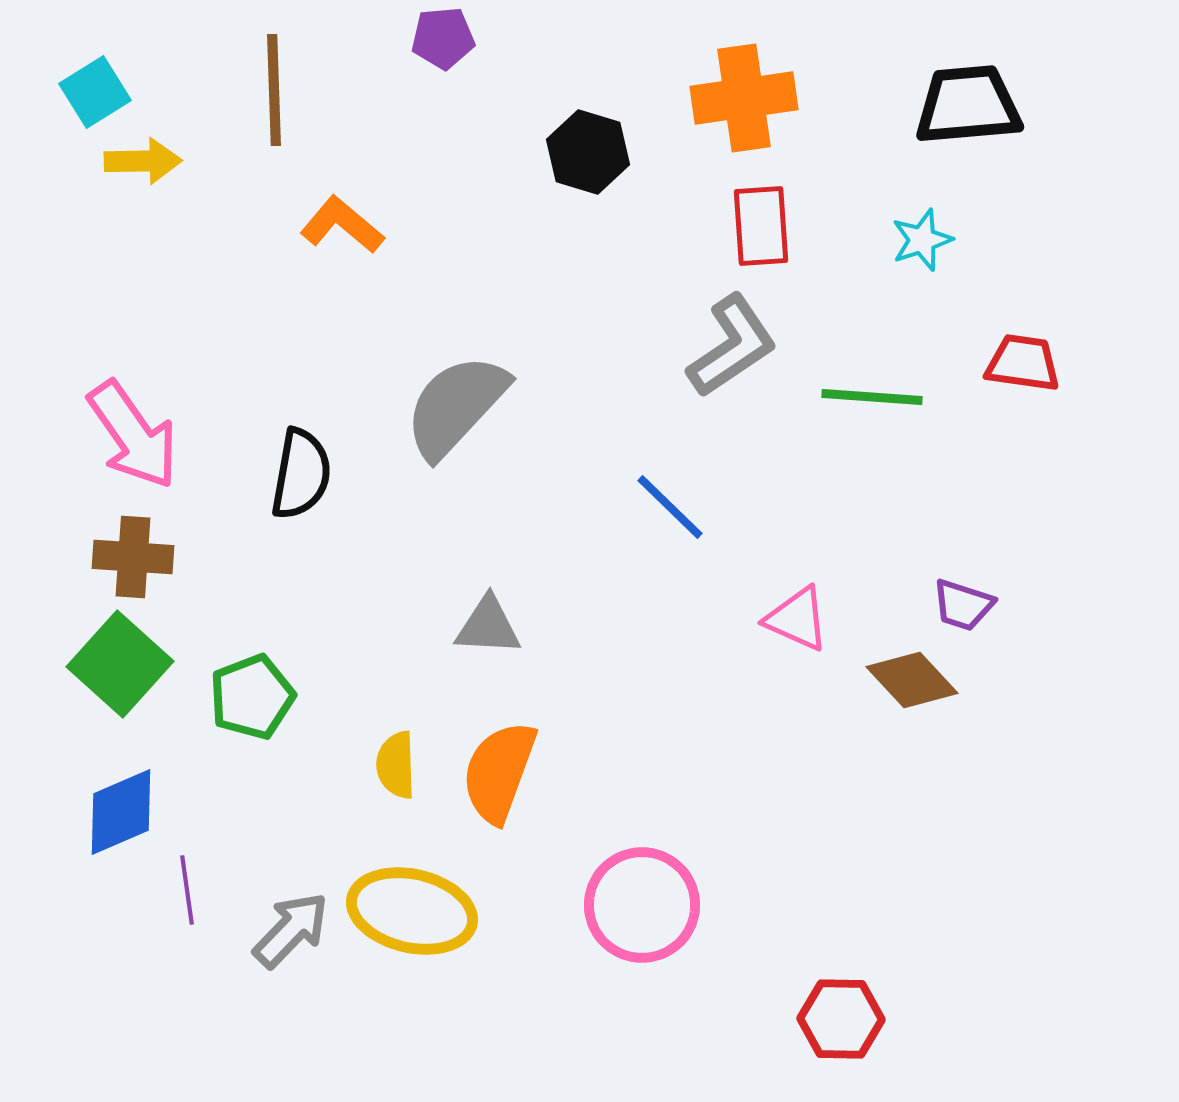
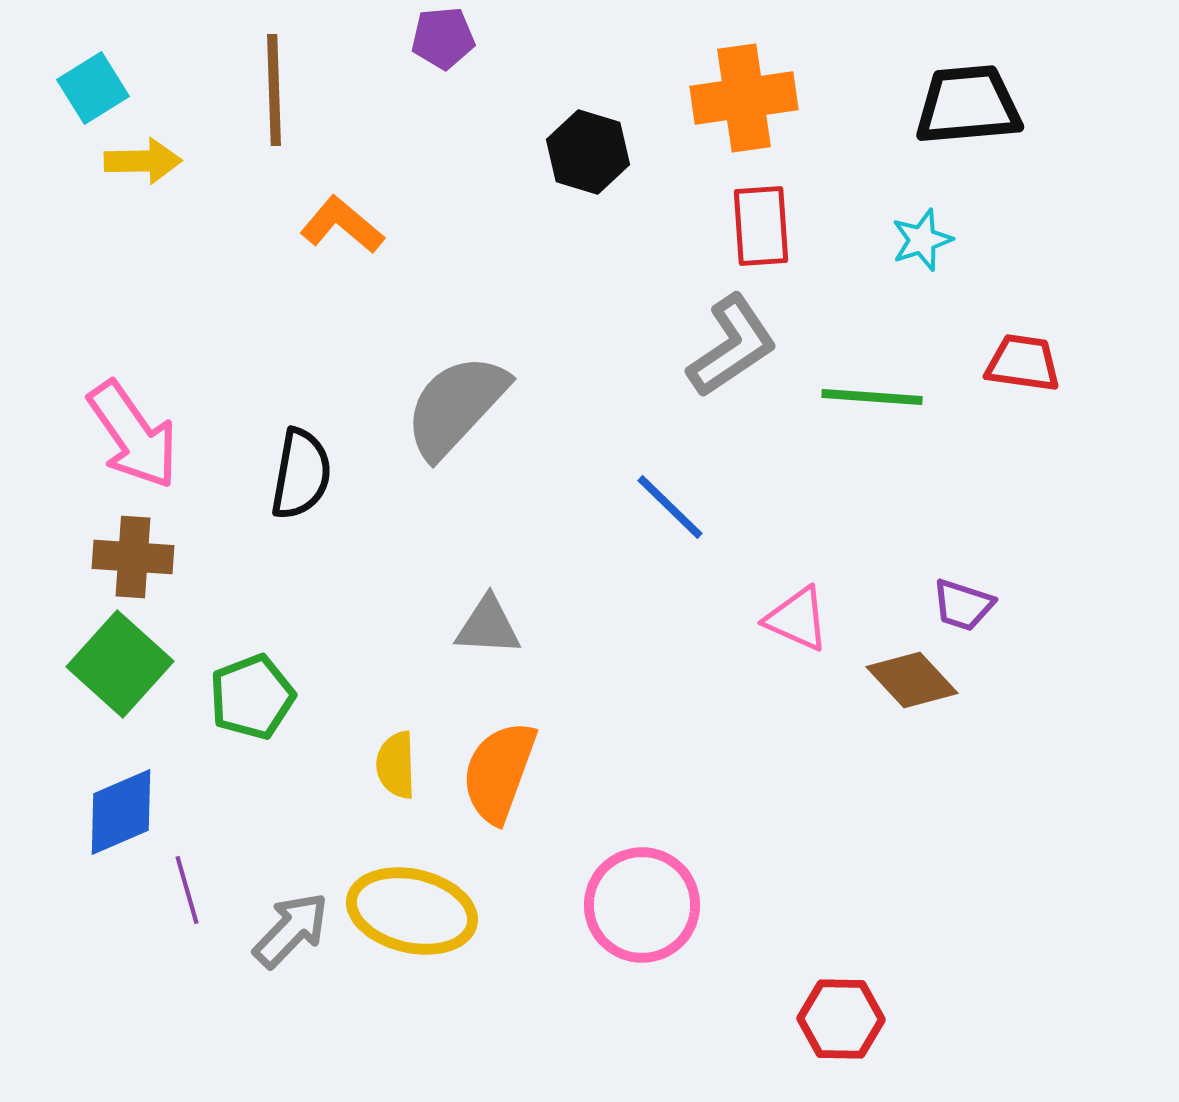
cyan square: moved 2 px left, 4 px up
purple line: rotated 8 degrees counterclockwise
